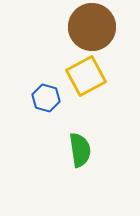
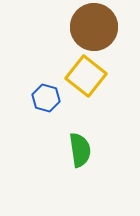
brown circle: moved 2 px right
yellow square: rotated 24 degrees counterclockwise
